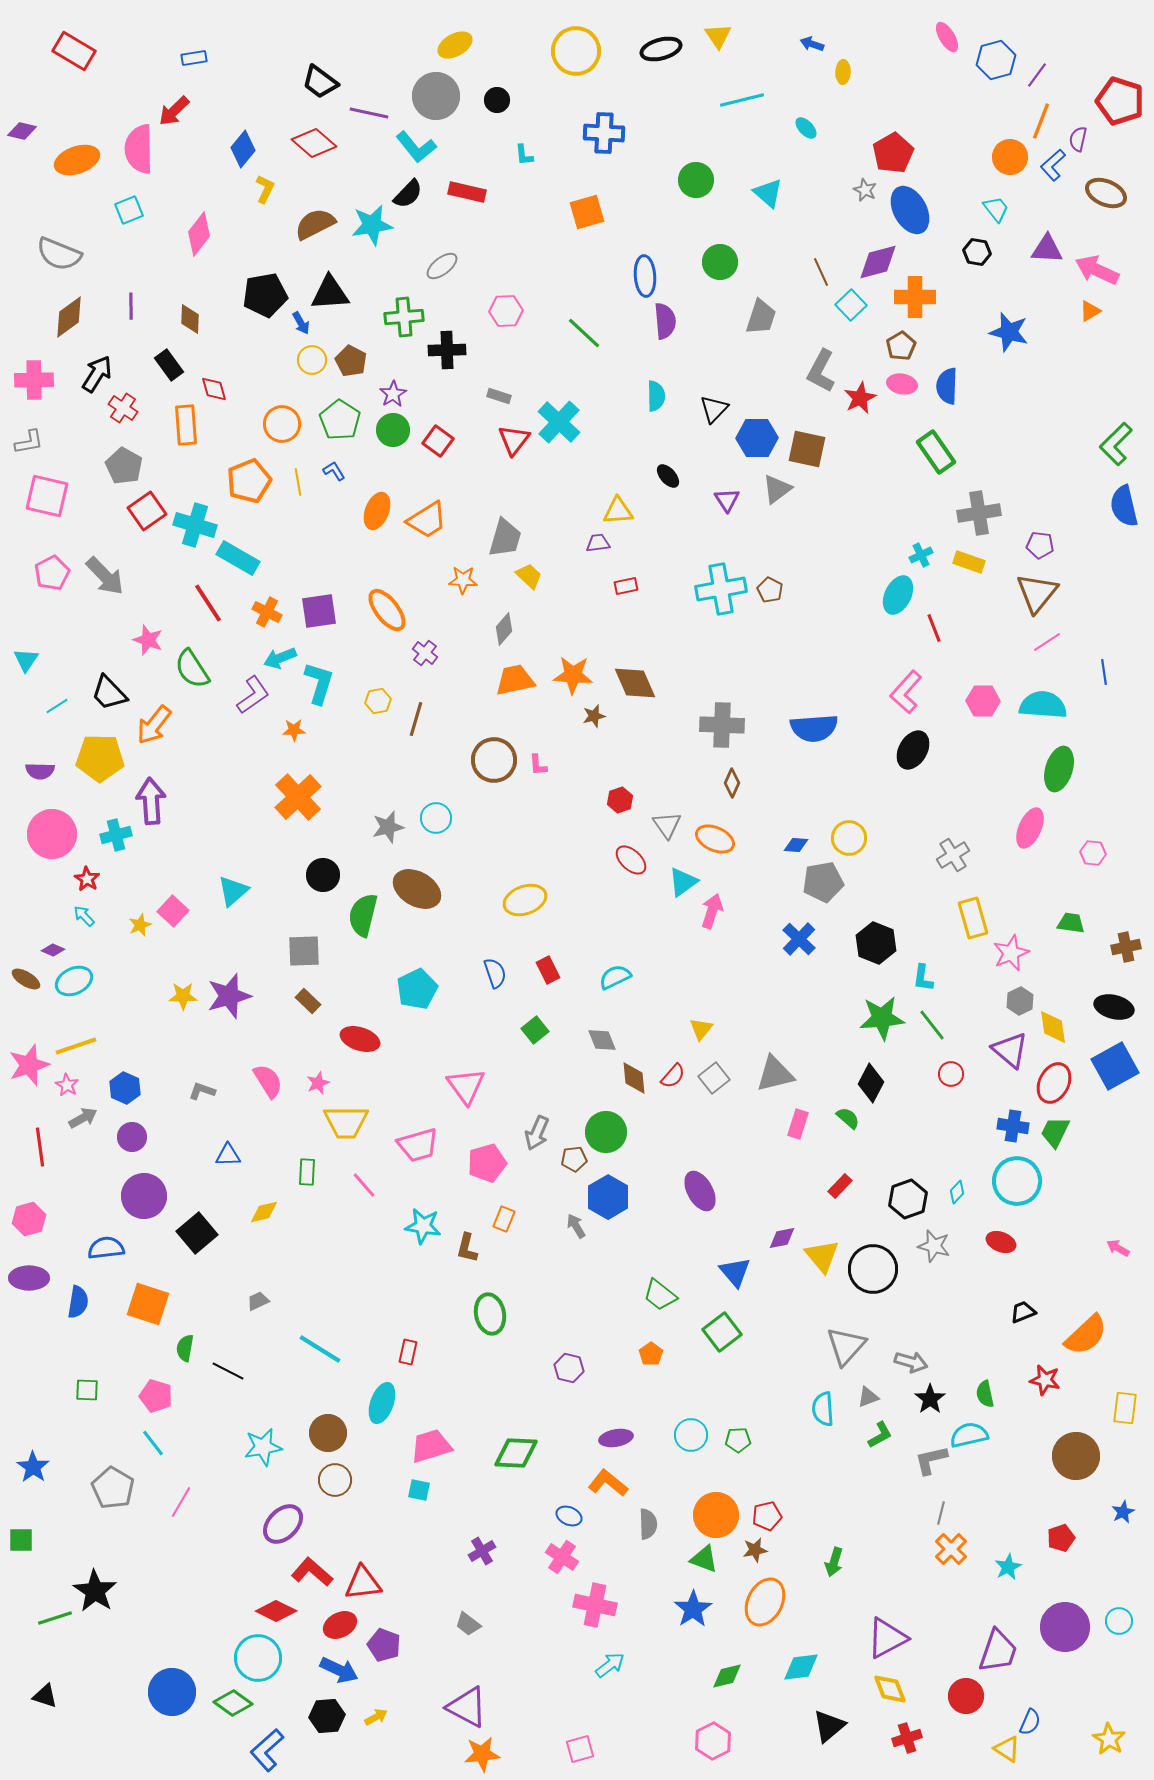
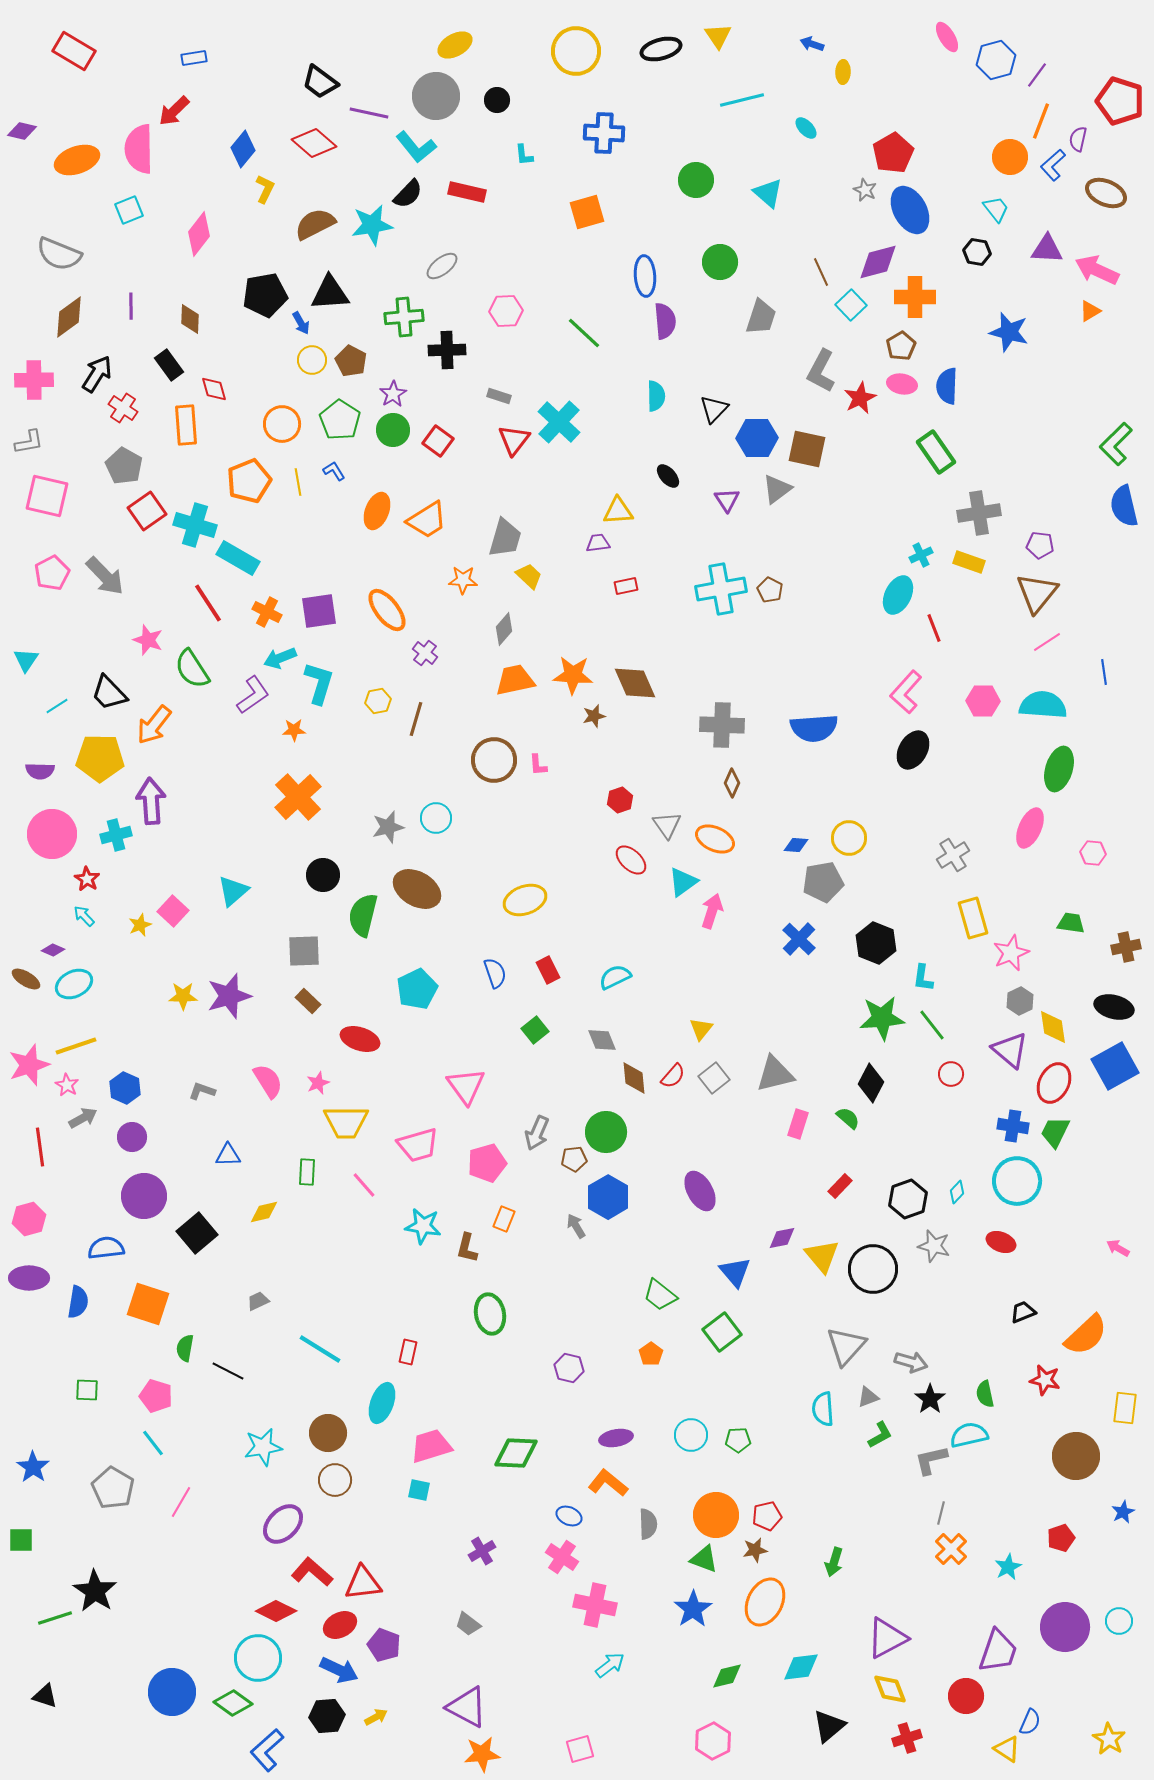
cyan ellipse at (74, 981): moved 3 px down
